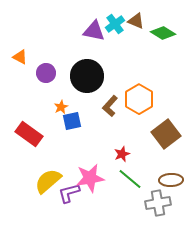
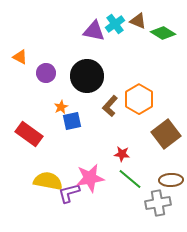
brown triangle: moved 2 px right
red star: rotated 28 degrees clockwise
yellow semicircle: rotated 52 degrees clockwise
